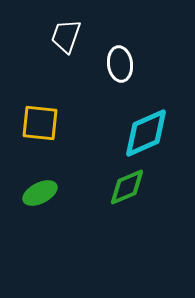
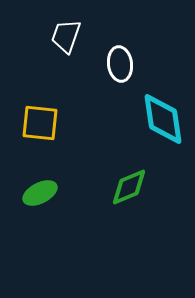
cyan diamond: moved 17 px right, 14 px up; rotated 74 degrees counterclockwise
green diamond: moved 2 px right
